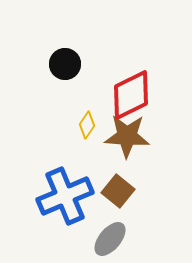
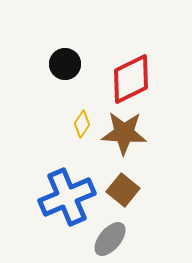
red diamond: moved 16 px up
yellow diamond: moved 5 px left, 1 px up
brown star: moved 3 px left, 3 px up
brown square: moved 5 px right, 1 px up
blue cross: moved 2 px right, 1 px down
